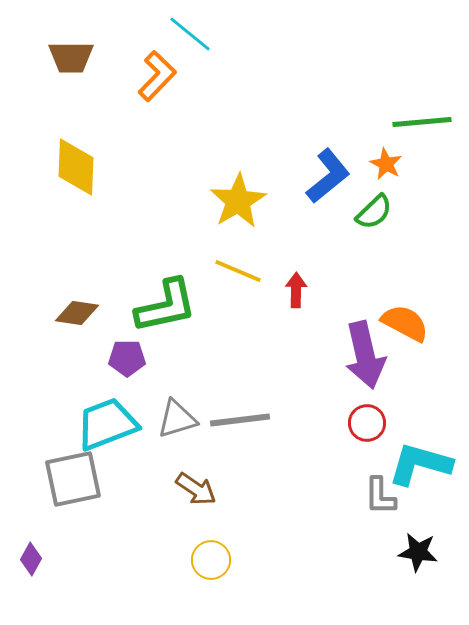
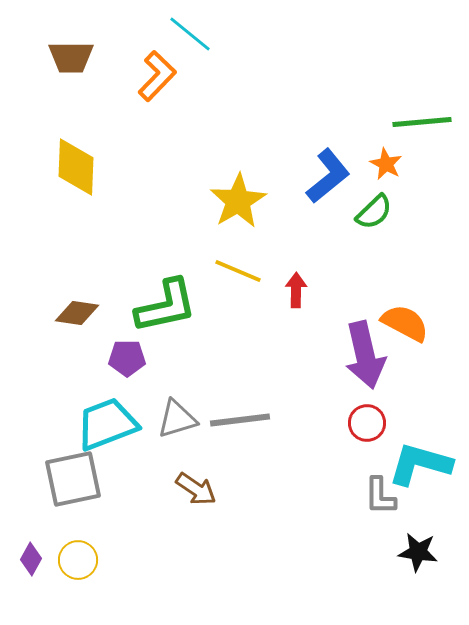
yellow circle: moved 133 px left
